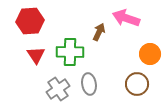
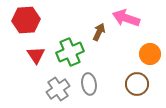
red hexagon: moved 4 px left, 1 px up
green cross: rotated 24 degrees counterclockwise
